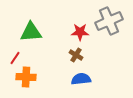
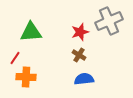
red star: rotated 18 degrees counterclockwise
brown cross: moved 3 px right
blue semicircle: moved 3 px right
